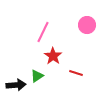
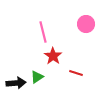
pink circle: moved 1 px left, 1 px up
pink line: rotated 40 degrees counterclockwise
green triangle: moved 1 px down
black arrow: moved 2 px up
